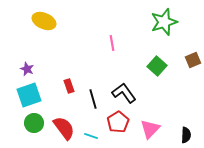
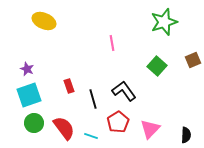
black L-shape: moved 2 px up
